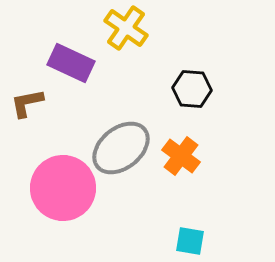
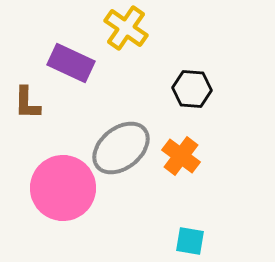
brown L-shape: rotated 78 degrees counterclockwise
